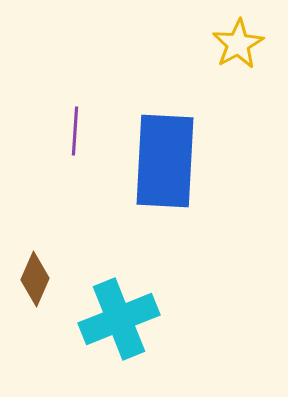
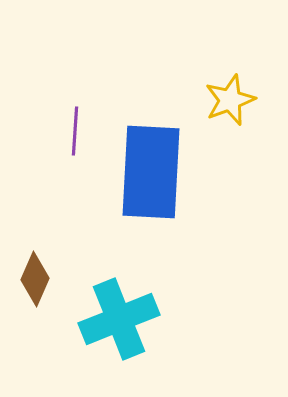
yellow star: moved 8 px left, 56 px down; rotated 9 degrees clockwise
blue rectangle: moved 14 px left, 11 px down
